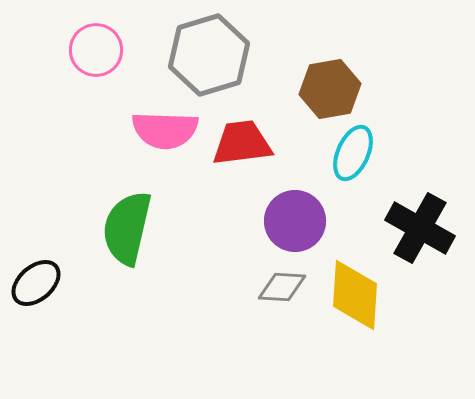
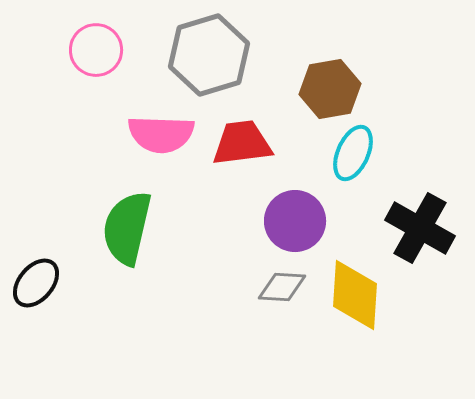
pink semicircle: moved 4 px left, 4 px down
black ellipse: rotated 9 degrees counterclockwise
